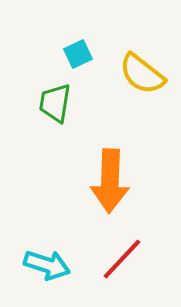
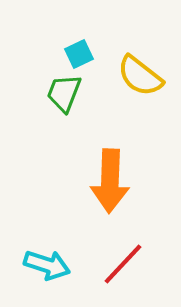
cyan square: moved 1 px right
yellow semicircle: moved 2 px left, 2 px down
green trapezoid: moved 9 px right, 10 px up; rotated 12 degrees clockwise
red line: moved 1 px right, 5 px down
